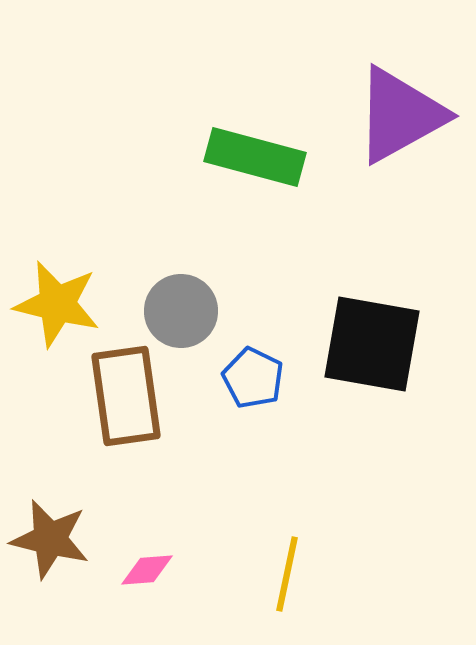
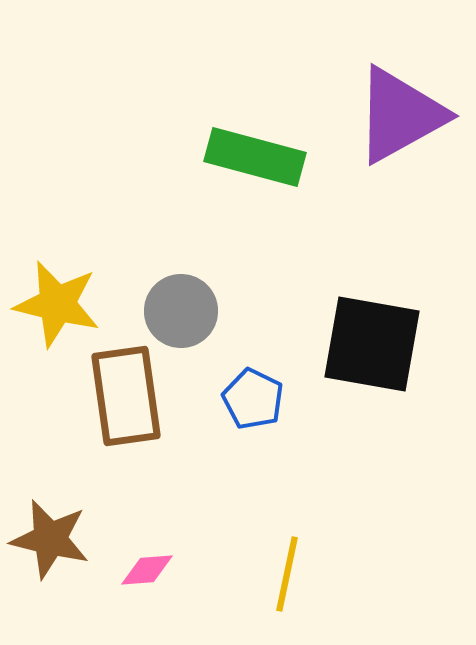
blue pentagon: moved 21 px down
